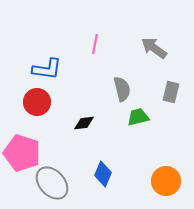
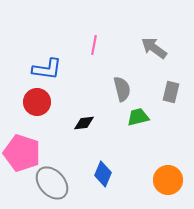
pink line: moved 1 px left, 1 px down
orange circle: moved 2 px right, 1 px up
